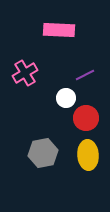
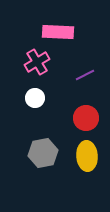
pink rectangle: moved 1 px left, 2 px down
pink cross: moved 12 px right, 11 px up
white circle: moved 31 px left
yellow ellipse: moved 1 px left, 1 px down
